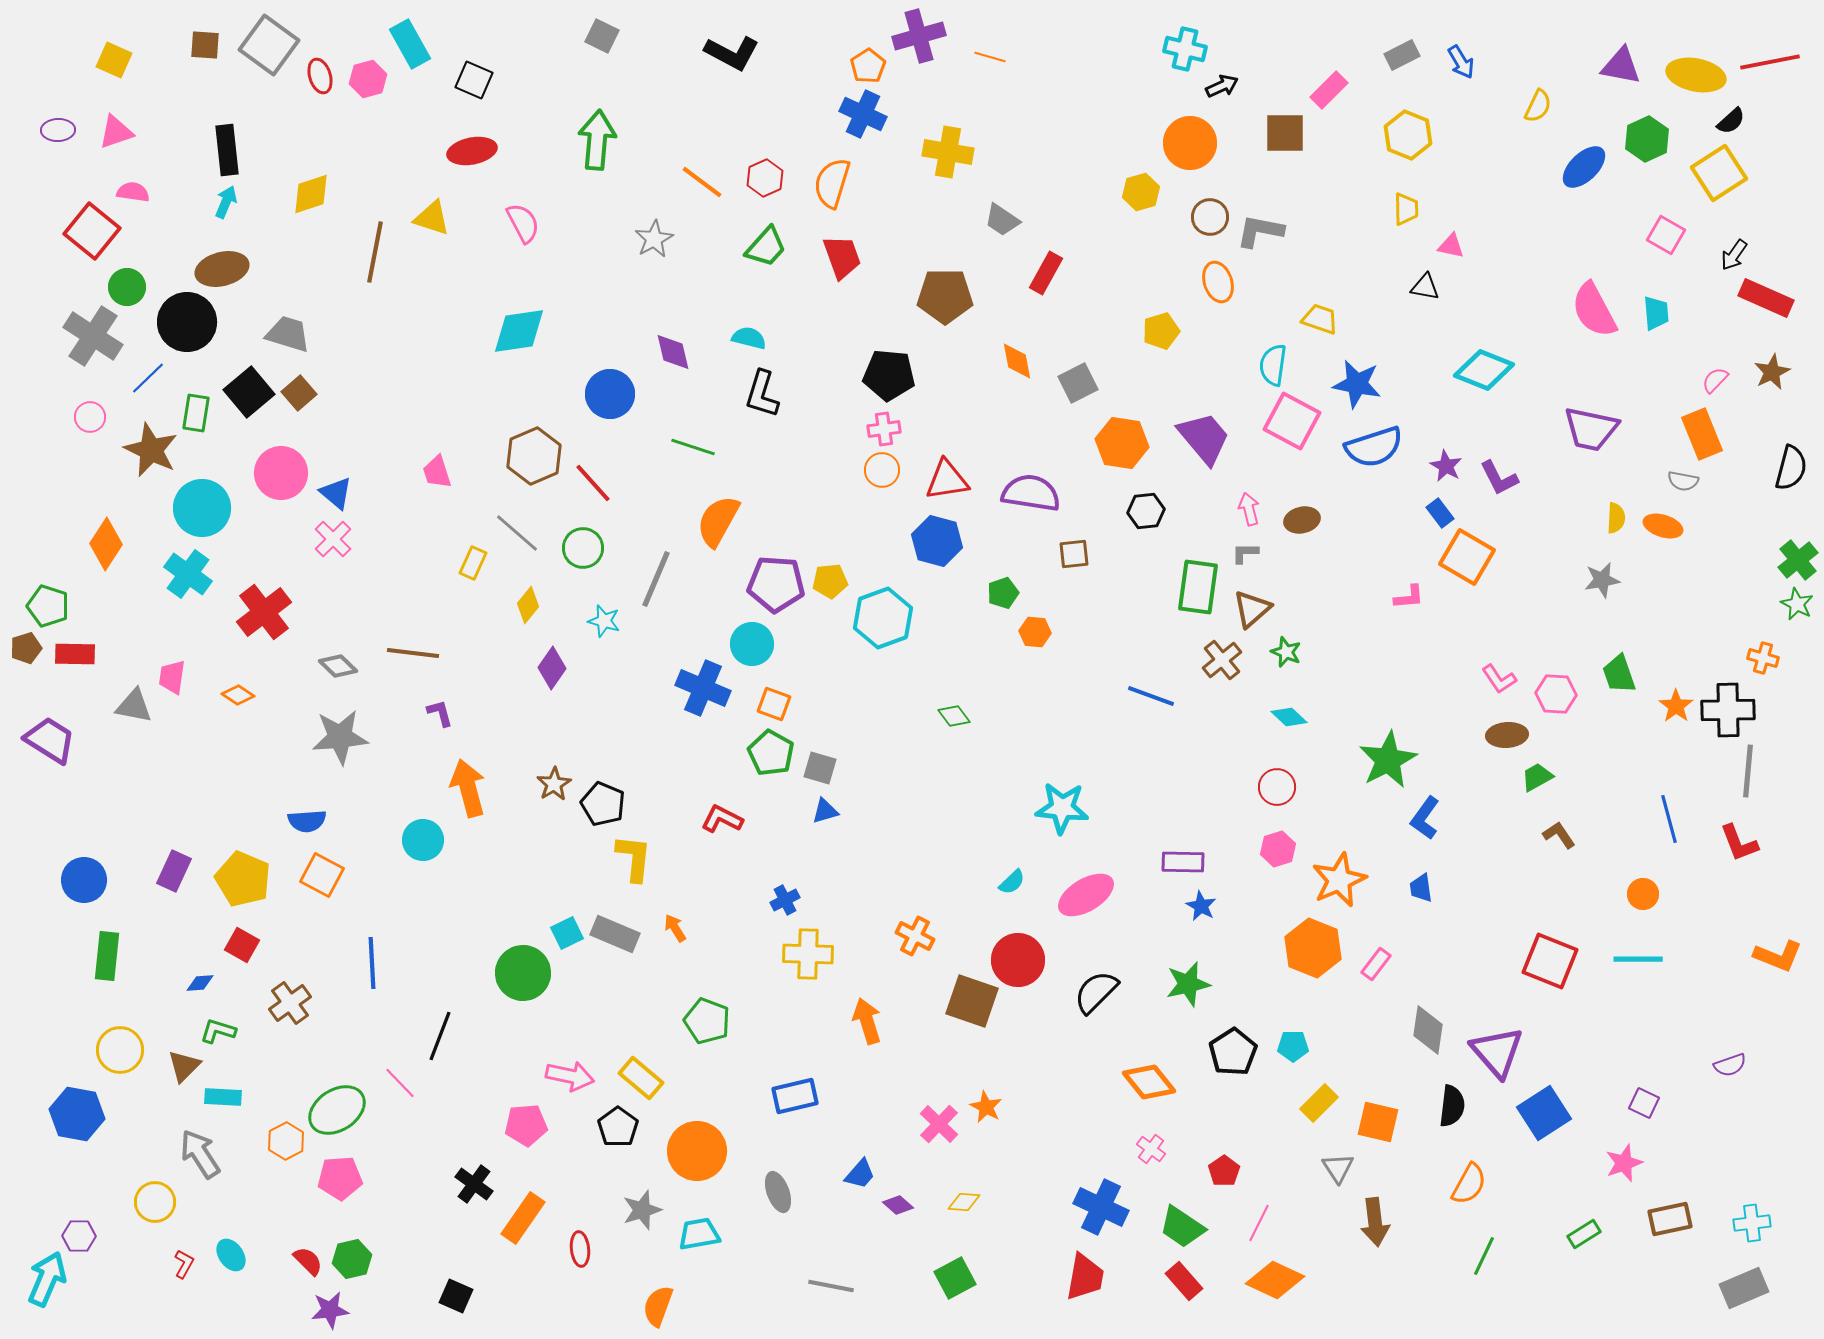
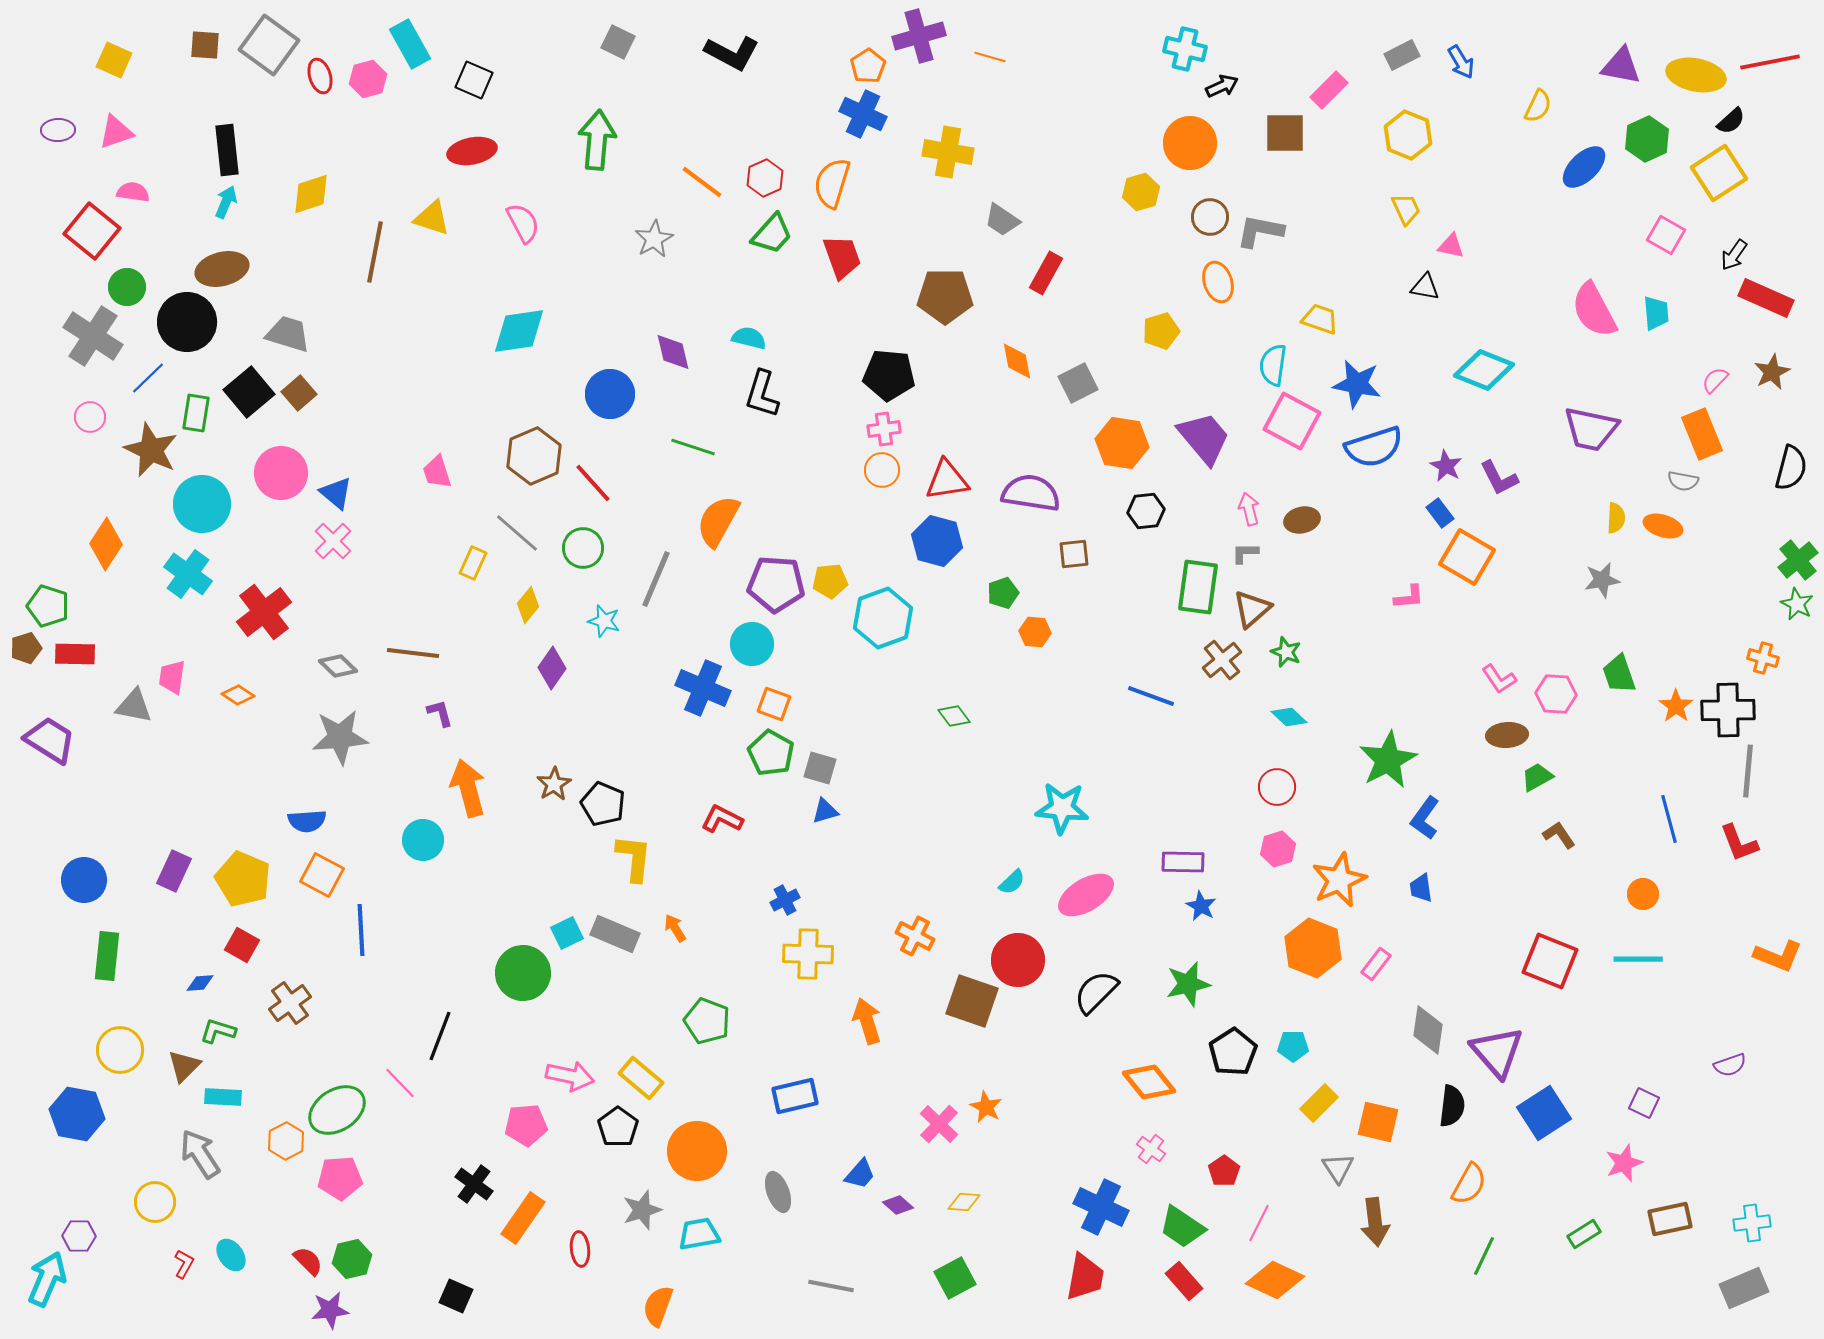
gray square at (602, 36): moved 16 px right, 6 px down
yellow trapezoid at (1406, 209): rotated 24 degrees counterclockwise
green trapezoid at (766, 247): moved 6 px right, 13 px up
cyan circle at (202, 508): moved 4 px up
pink cross at (333, 539): moved 2 px down
blue line at (372, 963): moved 11 px left, 33 px up
